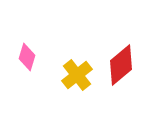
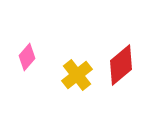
pink diamond: rotated 24 degrees clockwise
